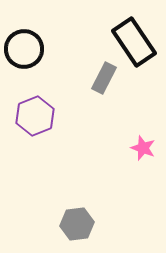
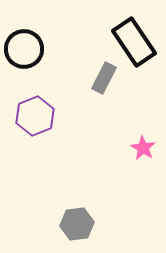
pink star: rotated 10 degrees clockwise
